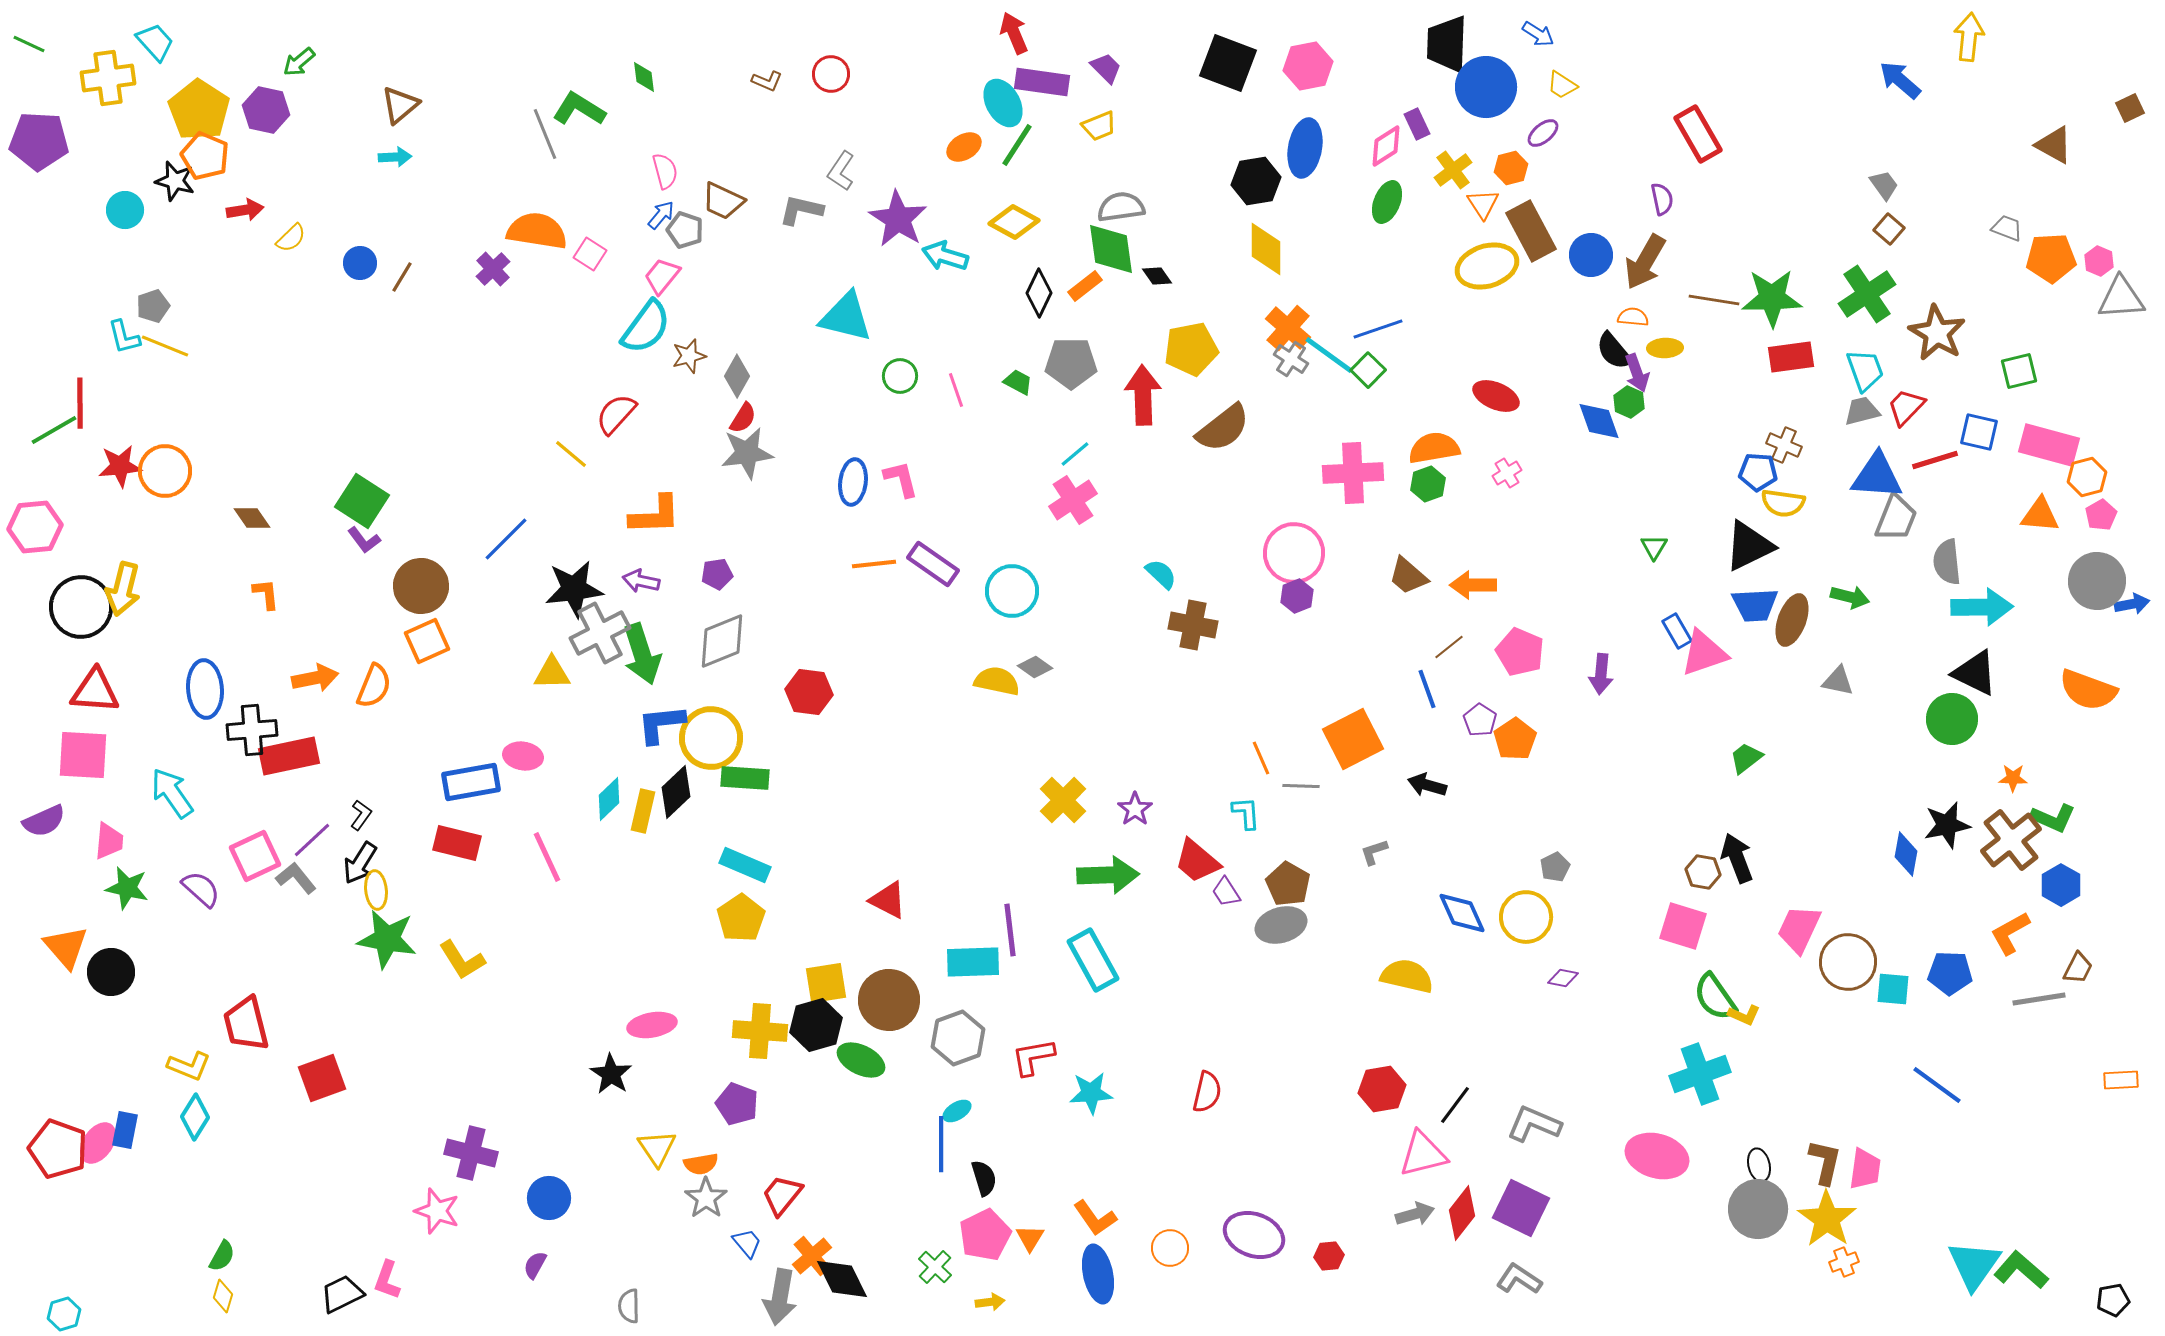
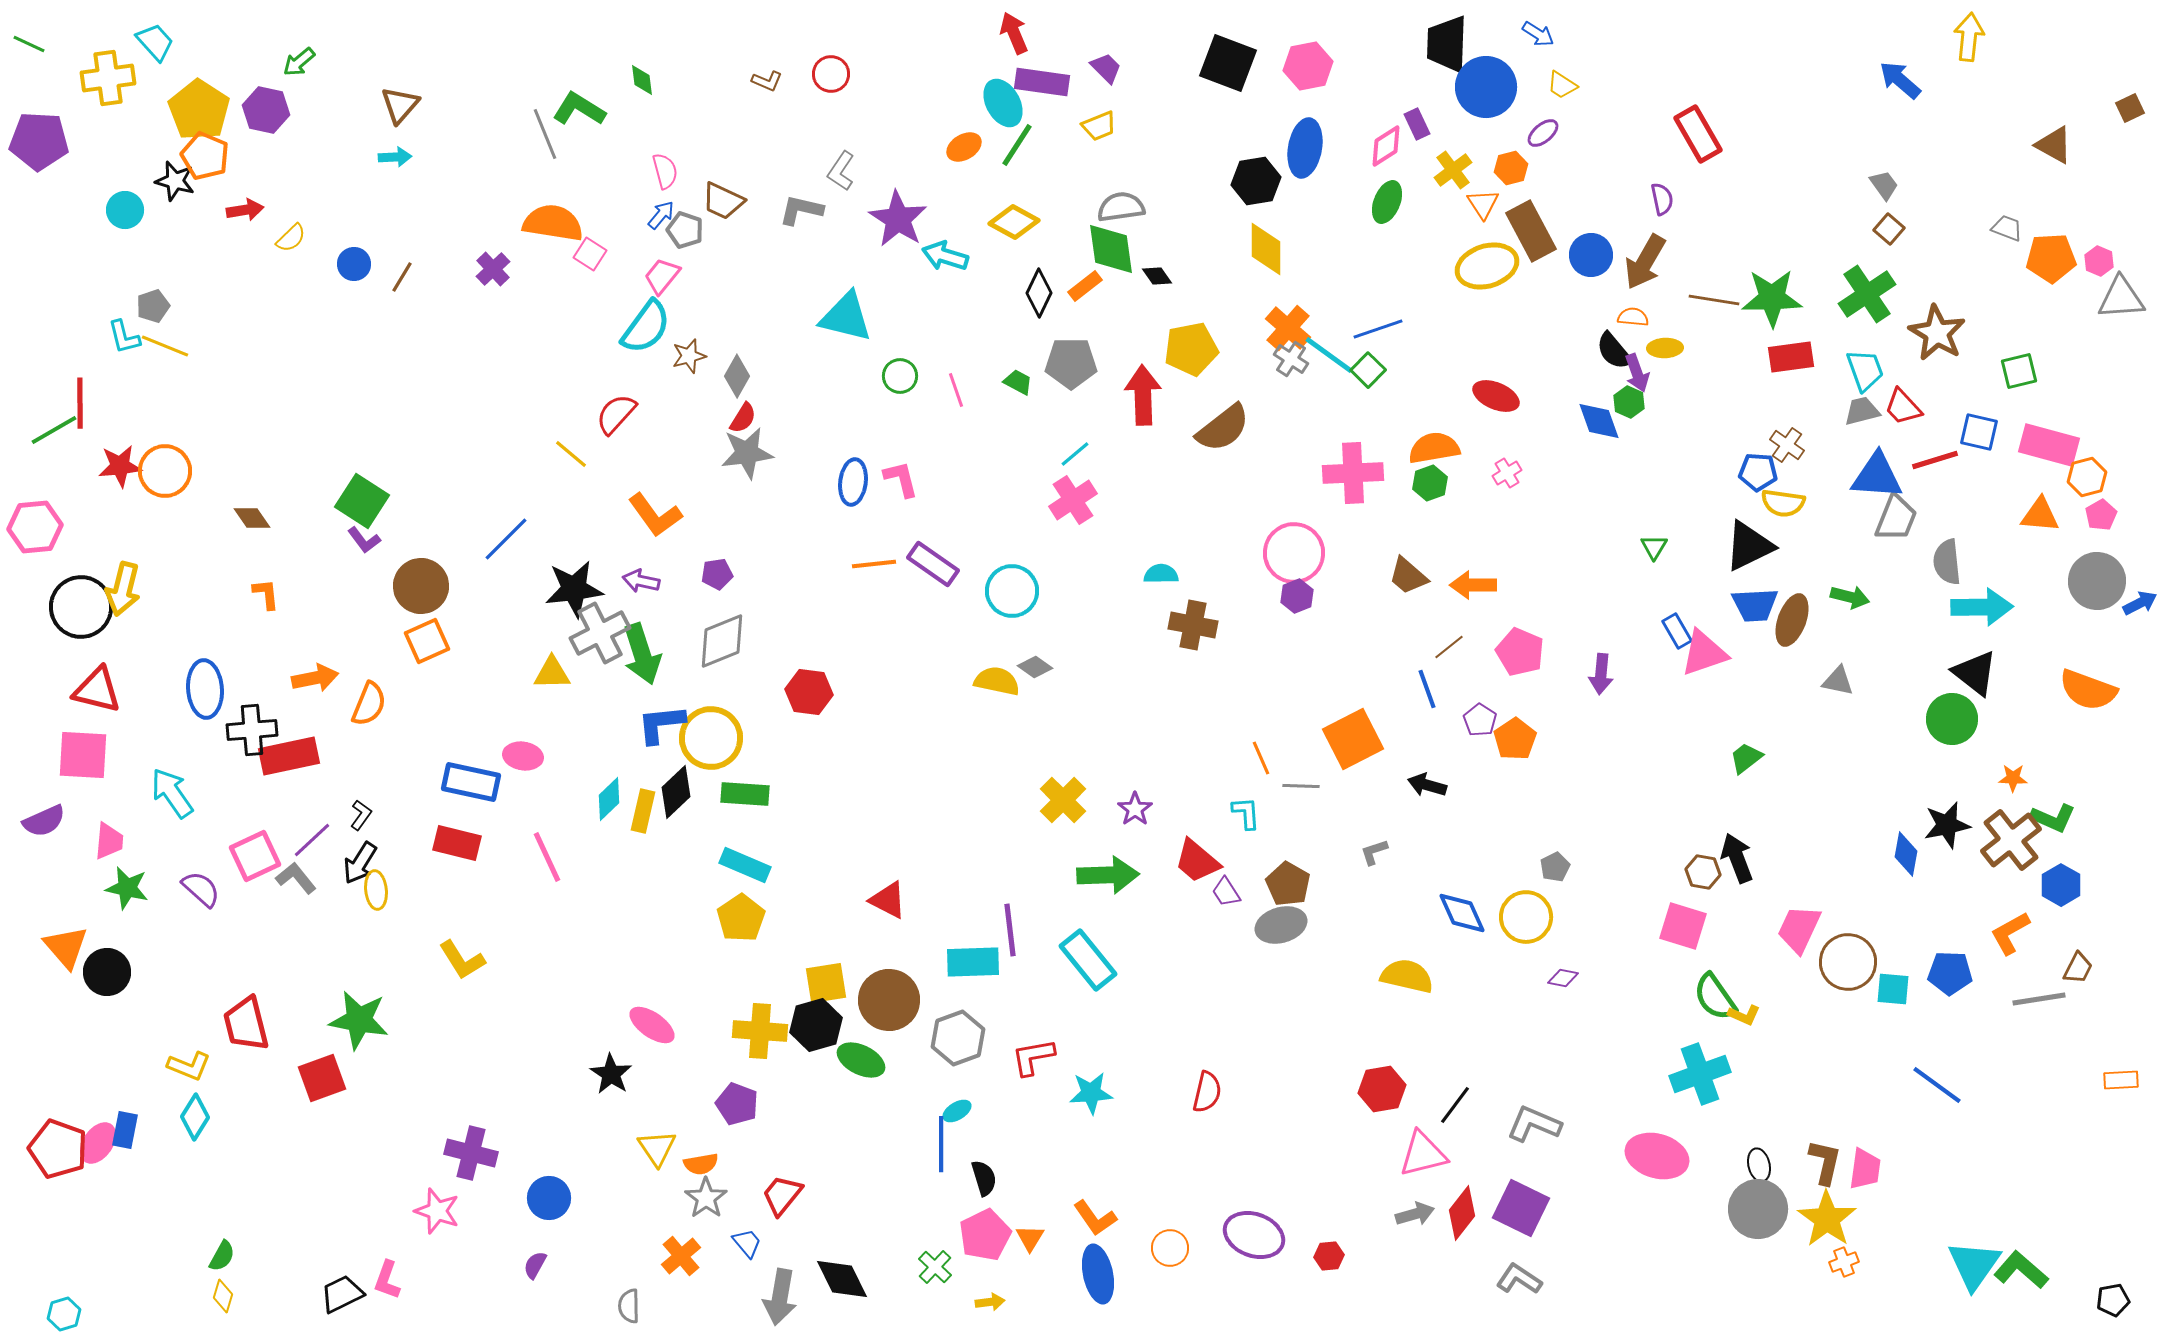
green diamond at (644, 77): moved 2 px left, 3 px down
brown triangle at (400, 105): rotated 9 degrees counterclockwise
orange semicircle at (537, 231): moved 16 px right, 8 px up
blue circle at (360, 263): moved 6 px left, 1 px down
red trapezoid at (1906, 407): moved 3 px left; rotated 87 degrees counterclockwise
brown cross at (1784, 445): moved 3 px right; rotated 12 degrees clockwise
green hexagon at (1428, 484): moved 2 px right, 1 px up
orange L-shape at (655, 515): rotated 56 degrees clockwise
cyan semicircle at (1161, 574): rotated 44 degrees counterclockwise
blue arrow at (2132, 604): moved 8 px right, 1 px up; rotated 16 degrees counterclockwise
black triangle at (1975, 673): rotated 12 degrees clockwise
orange semicircle at (374, 686): moved 5 px left, 18 px down
red triangle at (95, 691): moved 2 px right, 1 px up; rotated 10 degrees clockwise
green rectangle at (745, 778): moved 16 px down
blue rectangle at (471, 782): rotated 22 degrees clockwise
green star at (387, 939): moved 28 px left, 81 px down
cyan rectangle at (1093, 960): moved 5 px left; rotated 10 degrees counterclockwise
black circle at (111, 972): moved 4 px left
pink ellipse at (652, 1025): rotated 45 degrees clockwise
orange cross at (812, 1256): moved 131 px left
